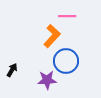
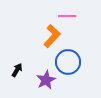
blue circle: moved 2 px right, 1 px down
black arrow: moved 5 px right
purple star: moved 1 px left; rotated 24 degrees counterclockwise
